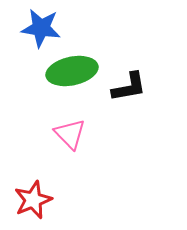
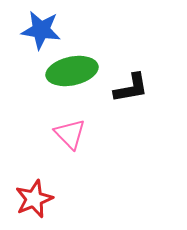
blue star: moved 2 px down
black L-shape: moved 2 px right, 1 px down
red star: moved 1 px right, 1 px up
